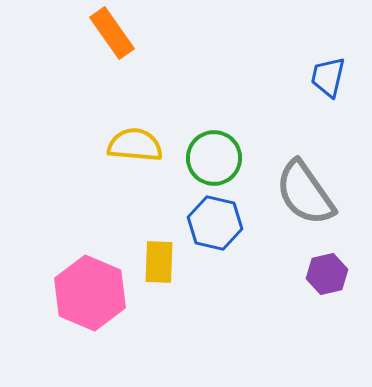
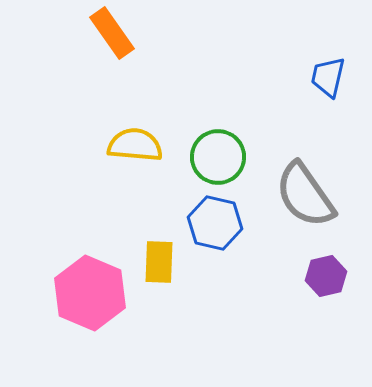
green circle: moved 4 px right, 1 px up
gray semicircle: moved 2 px down
purple hexagon: moved 1 px left, 2 px down
